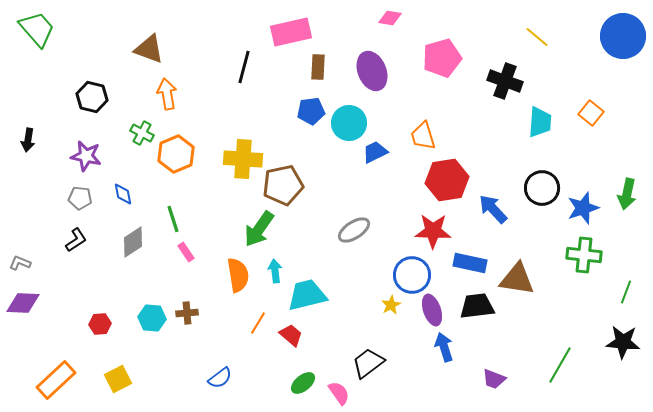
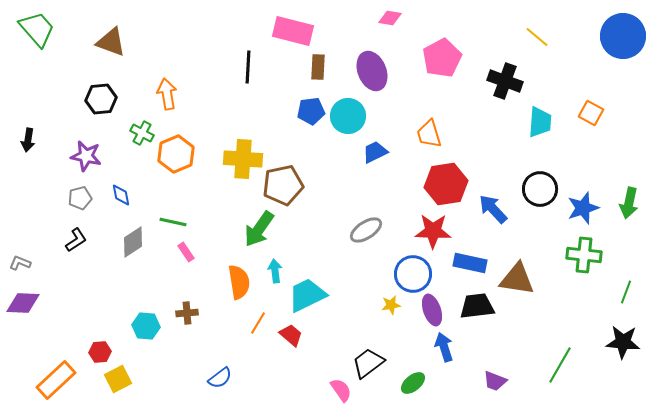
pink rectangle at (291, 32): moved 2 px right, 1 px up; rotated 27 degrees clockwise
brown triangle at (149, 49): moved 38 px left, 7 px up
pink pentagon at (442, 58): rotated 12 degrees counterclockwise
black line at (244, 67): moved 4 px right; rotated 12 degrees counterclockwise
black hexagon at (92, 97): moved 9 px right, 2 px down; rotated 20 degrees counterclockwise
orange square at (591, 113): rotated 10 degrees counterclockwise
cyan circle at (349, 123): moved 1 px left, 7 px up
orange trapezoid at (423, 136): moved 6 px right, 2 px up
red hexagon at (447, 180): moved 1 px left, 4 px down
black circle at (542, 188): moved 2 px left, 1 px down
blue diamond at (123, 194): moved 2 px left, 1 px down
green arrow at (627, 194): moved 2 px right, 9 px down
gray pentagon at (80, 198): rotated 20 degrees counterclockwise
green line at (173, 219): moved 3 px down; rotated 60 degrees counterclockwise
gray ellipse at (354, 230): moved 12 px right
orange semicircle at (238, 275): moved 1 px right, 7 px down
blue circle at (412, 275): moved 1 px right, 1 px up
cyan trapezoid at (307, 295): rotated 12 degrees counterclockwise
yellow star at (391, 305): rotated 18 degrees clockwise
cyan hexagon at (152, 318): moved 6 px left, 8 px down
red hexagon at (100, 324): moved 28 px down
purple trapezoid at (494, 379): moved 1 px right, 2 px down
green ellipse at (303, 383): moved 110 px right
pink semicircle at (339, 393): moved 2 px right, 3 px up
